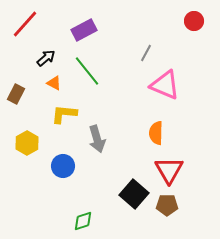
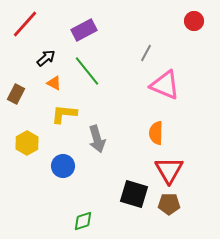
black square: rotated 24 degrees counterclockwise
brown pentagon: moved 2 px right, 1 px up
